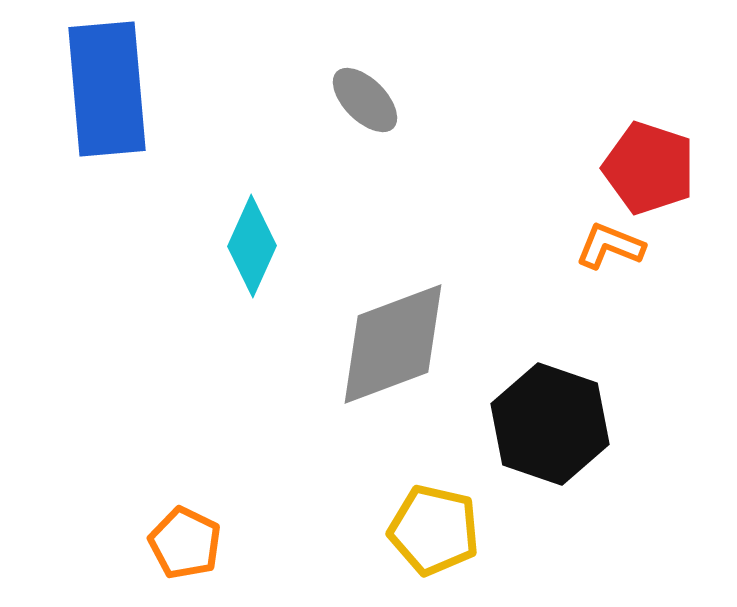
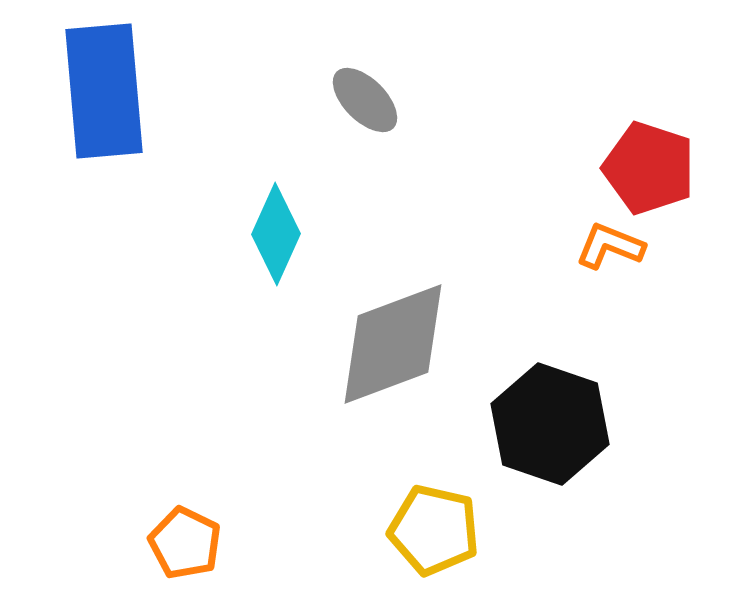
blue rectangle: moved 3 px left, 2 px down
cyan diamond: moved 24 px right, 12 px up
